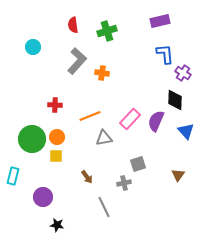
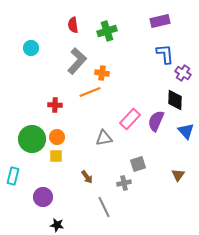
cyan circle: moved 2 px left, 1 px down
orange line: moved 24 px up
